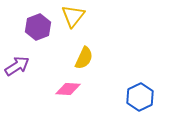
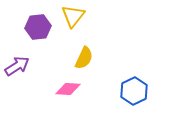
purple hexagon: rotated 15 degrees clockwise
blue hexagon: moved 6 px left, 6 px up
